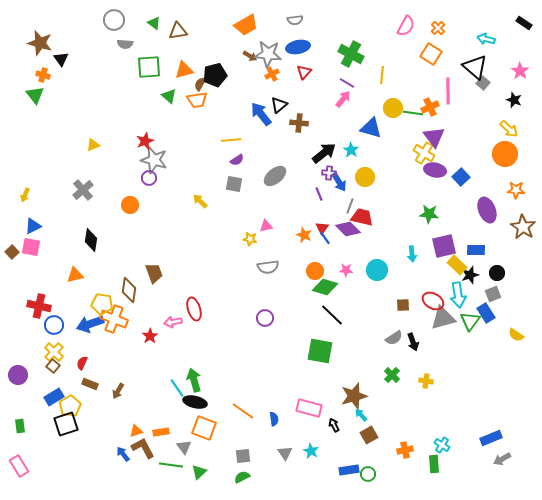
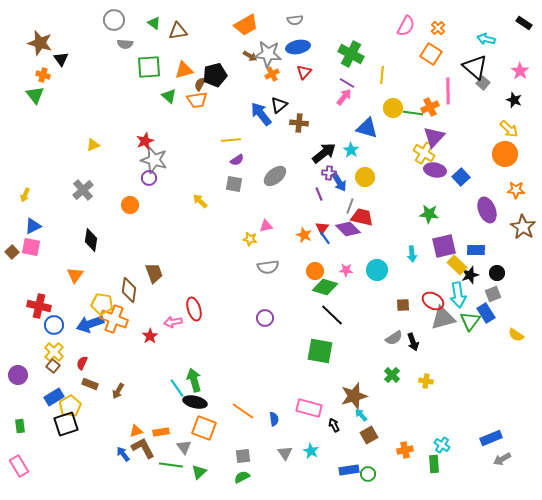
pink arrow at (343, 99): moved 1 px right, 2 px up
blue triangle at (371, 128): moved 4 px left
purple triangle at (434, 137): rotated 20 degrees clockwise
orange triangle at (75, 275): rotated 42 degrees counterclockwise
